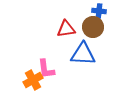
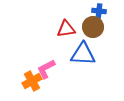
pink L-shape: rotated 70 degrees clockwise
orange cross: moved 1 px left, 1 px down
